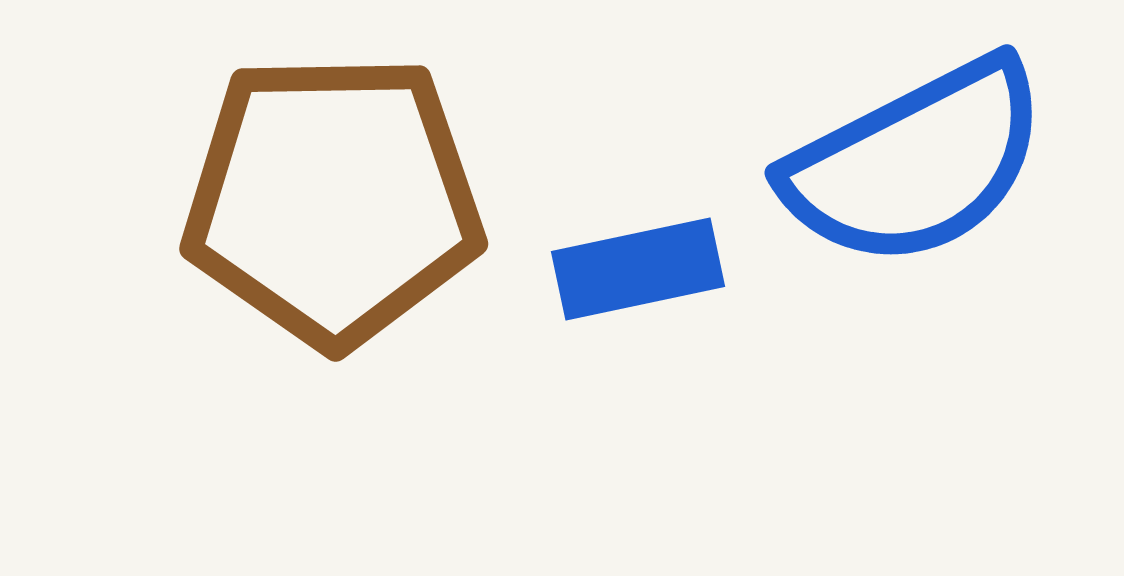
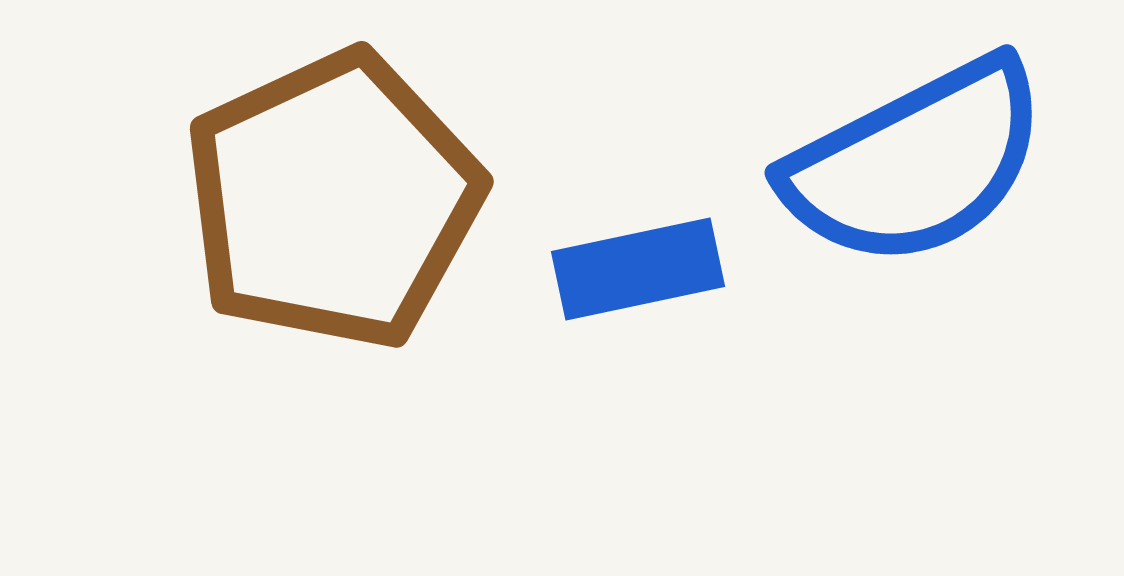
brown pentagon: rotated 24 degrees counterclockwise
